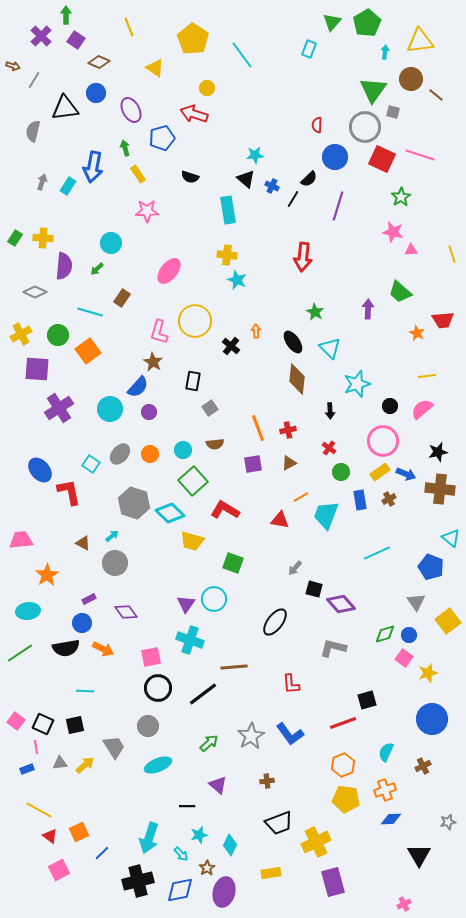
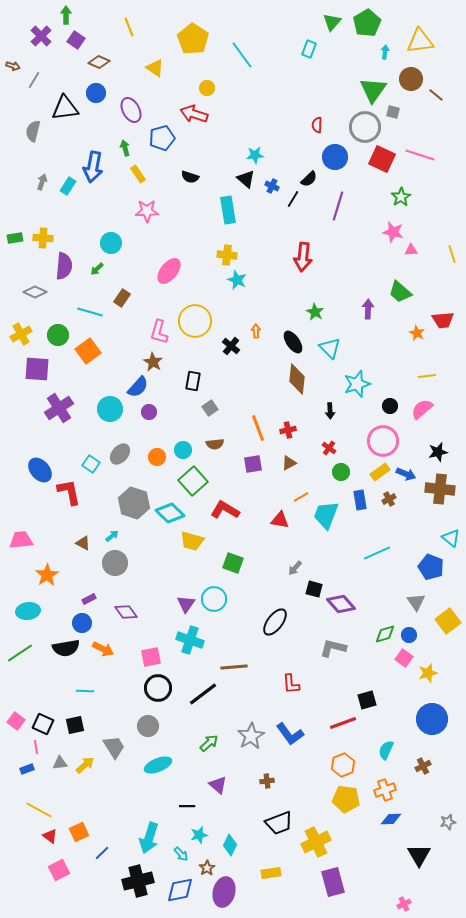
green rectangle at (15, 238): rotated 49 degrees clockwise
orange circle at (150, 454): moved 7 px right, 3 px down
cyan semicircle at (386, 752): moved 2 px up
